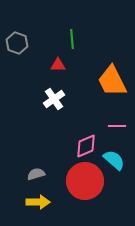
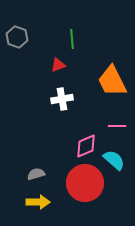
gray hexagon: moved 6 px up
red triangle: rotated 21 degrees counterclockwise
white cross: moved 8 px right; rotated 25 degrees clockwise
red circle: moved 2 px down
